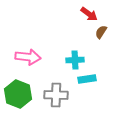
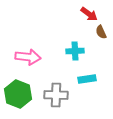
brown semicircle: rotated 56 degrees counterclockwise
cyan cross: moved 9 px up
